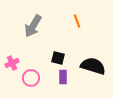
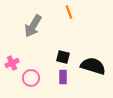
orange line: moved 8 px left, 9 px up
black square: moved 5 px right, 1 px up
